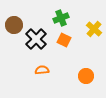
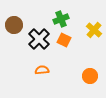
green cross: moved 1 px down
yellow cross: moved 1 px down
black cross: moved 3 px right
orange circle: moved 4 px right
